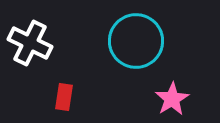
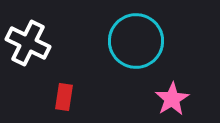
white cross: moved 2 px left
